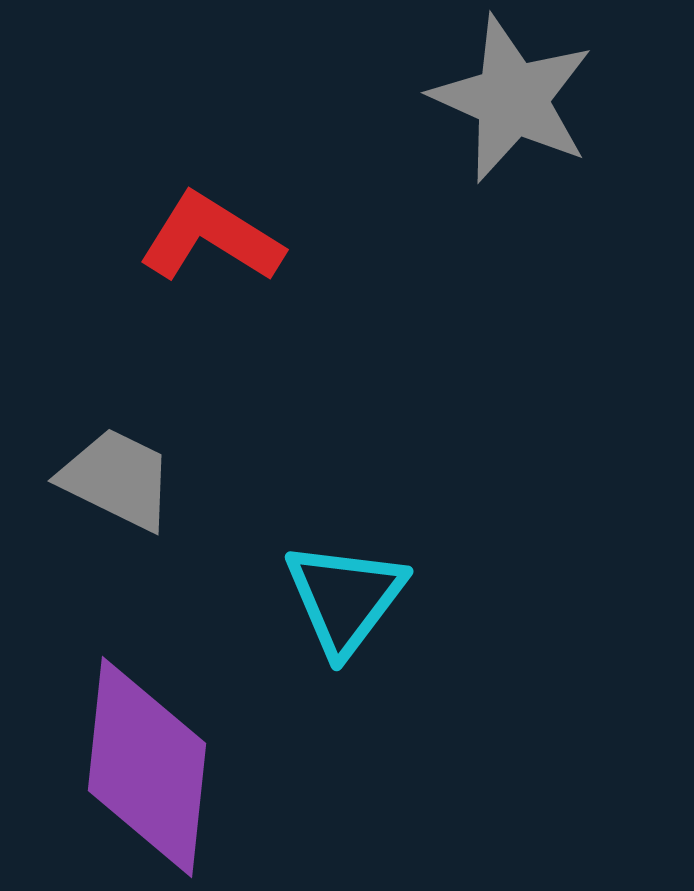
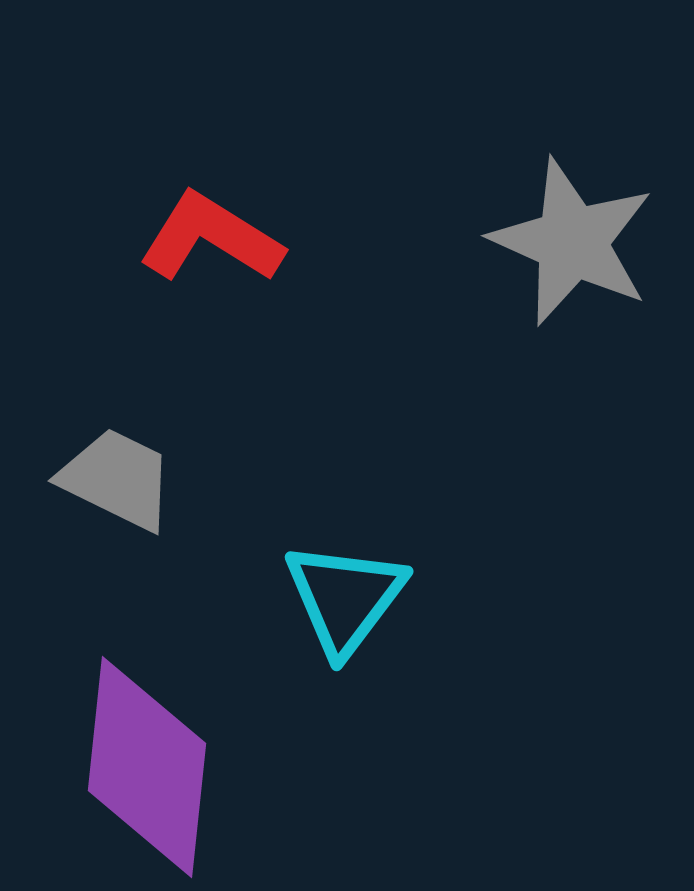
gray star: moved 60 px right, 143 px down
